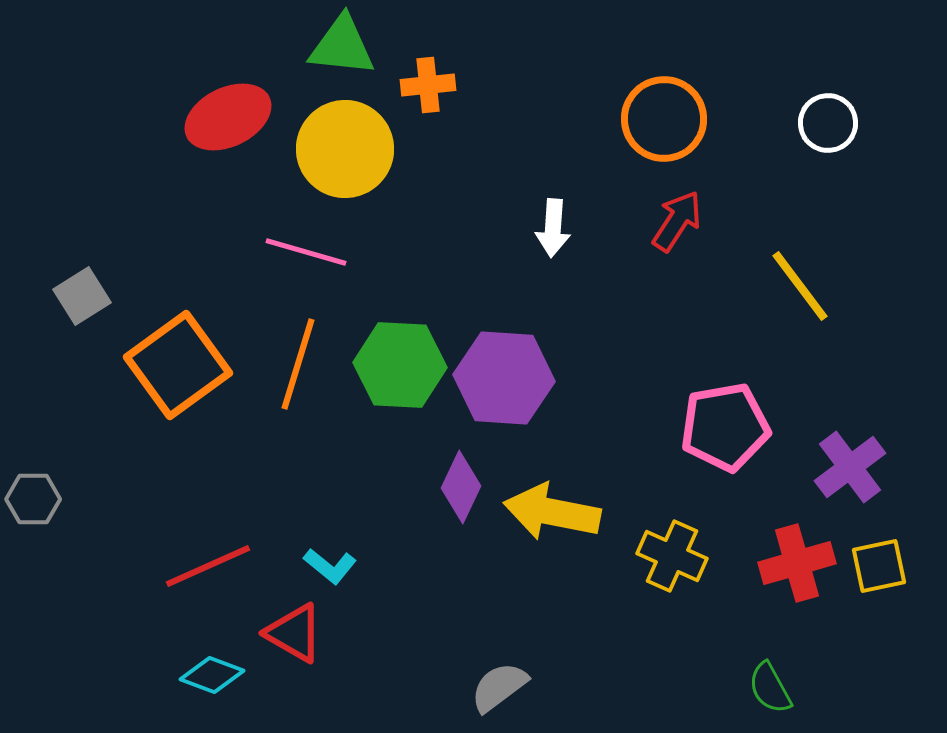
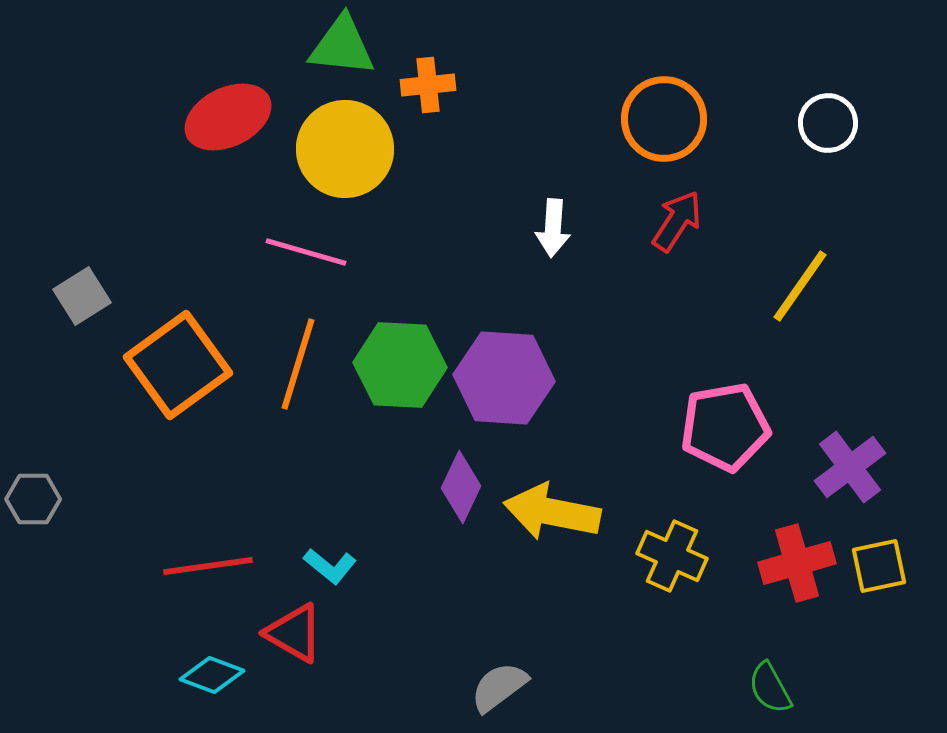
yellow line: rotated 72 degrees clockwise
red line: rotated 16 degrees clockwise
